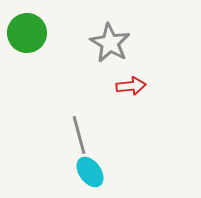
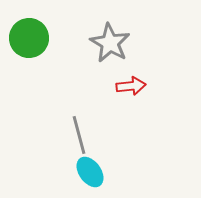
green circle: moved 2 px right, 5 px down
